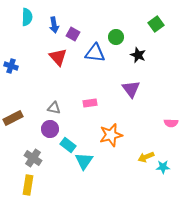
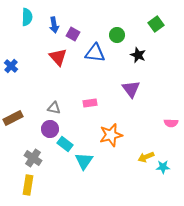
green circle: moved 1 px right, 2 px up
blue cross: rotated 24 degrees clockwise
cyan rectangle: moved 3 px left, 1 px up
